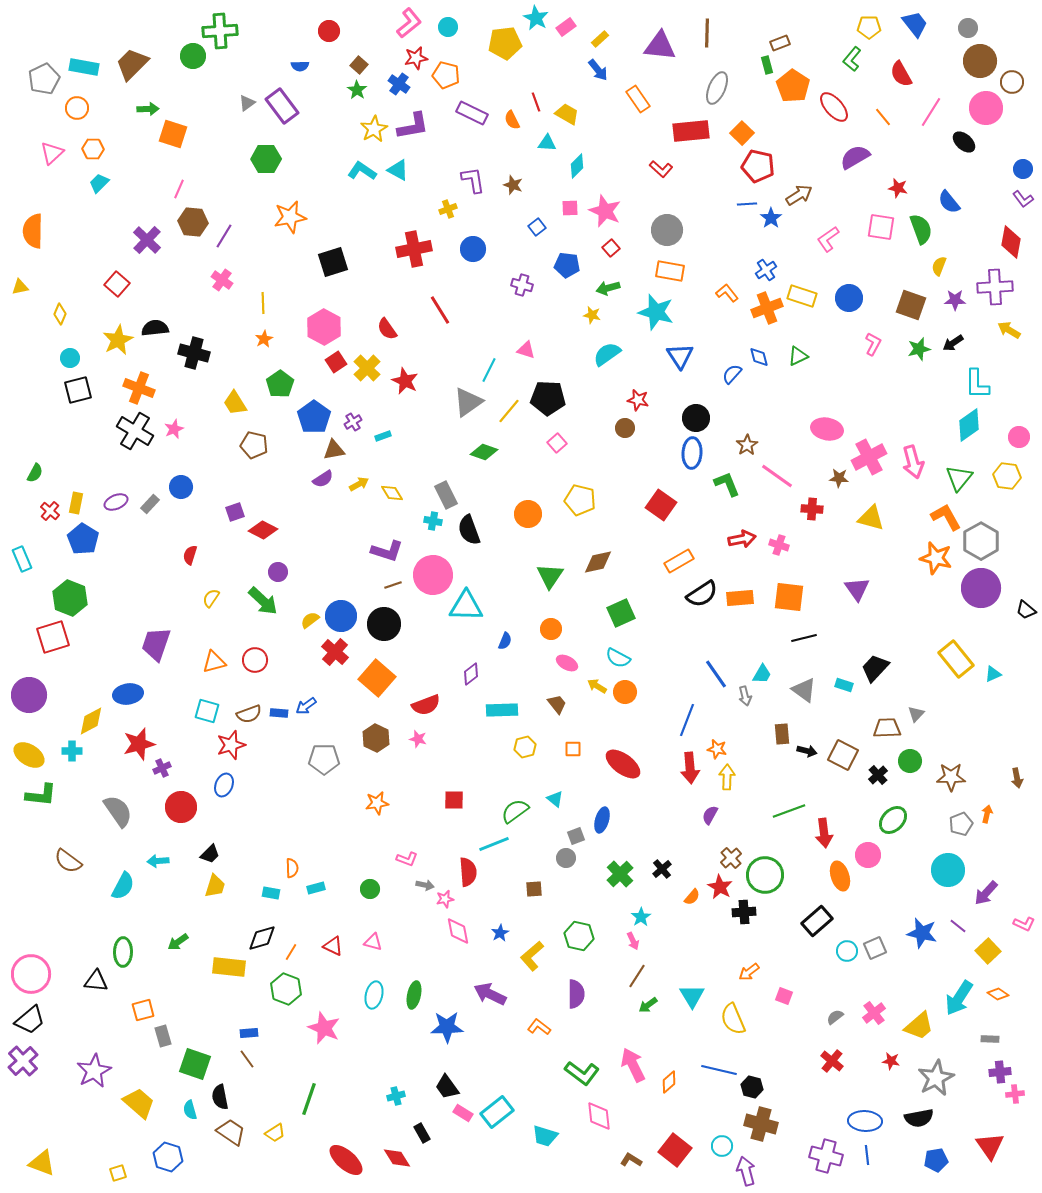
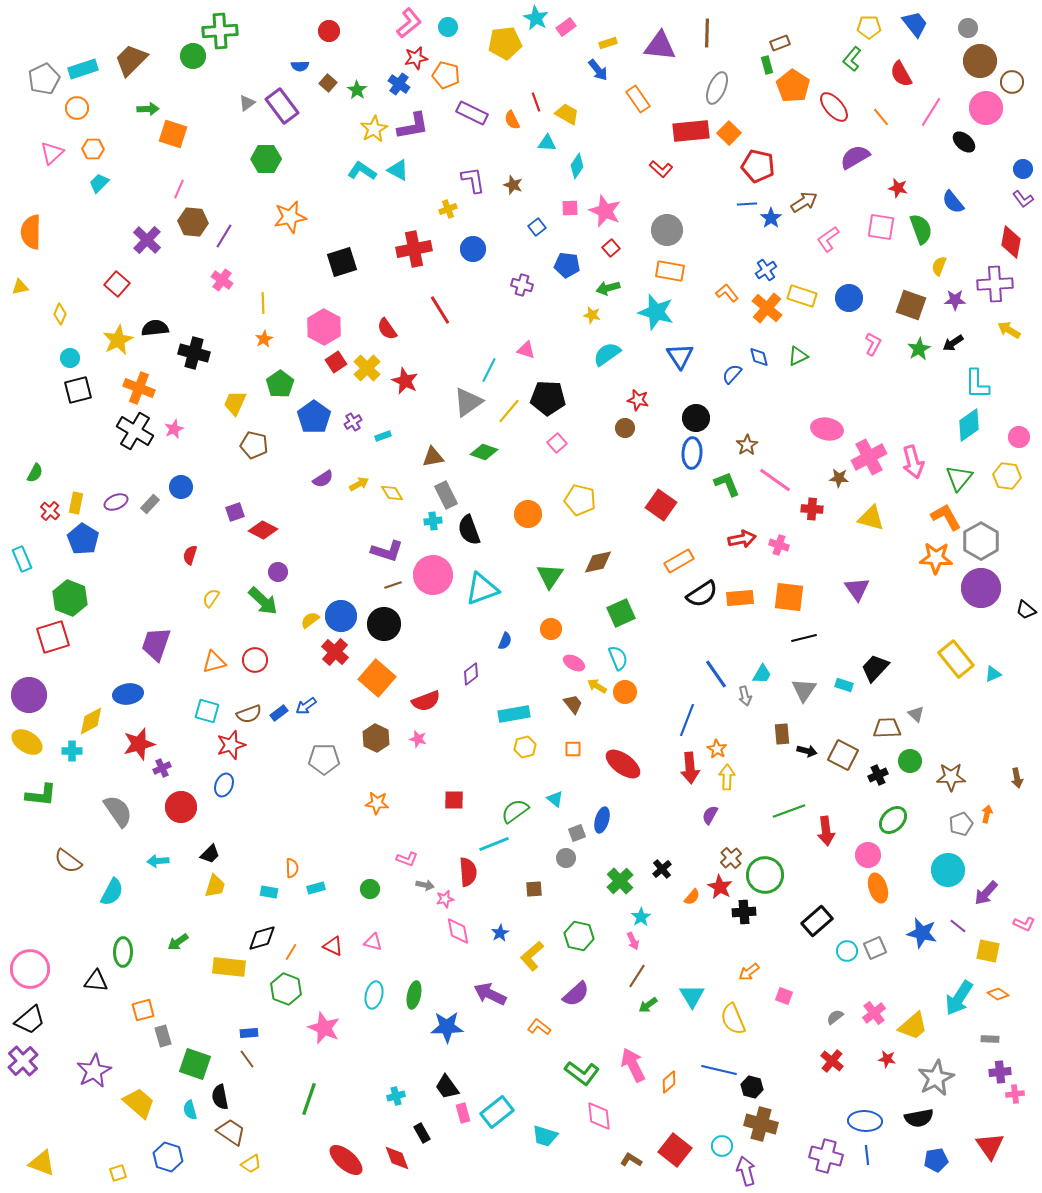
yellow rectangle at (600, 39): moved 8 px right, 4 px down; rotated 24 degrees clockwise
brown trapezoid at (132, 64): moved 1 px left, 4 px up
brown square at (359, 65): moved 31 px left, 18 px down
cyan rectangle at (84, 67): moved 1 px left, 2 px down; rotated 28 degrees counterclockwise
orange line at (883, 117): moved 2 px left
orange square at (742, 133): moved 13 px left
cyan diamond at (577, 166): rotated 10 degrees counterclockwise
brown arrow at (799, 195): moved 5 px right, 7 px down
blue semicircle at (949, 202): moved 4 px right
orange semicircle at (33, 231): moved 2 px left, 1 px down
black square at (333, 262): moved 9 px right
purple cross at (995, 287): moved 3 px up
orange cross at (767, 308): rotated 28 degrees counterclockwise
green star at (919, 349): rotated 15 degrees counterclockwise
yellow trapezoid at (235, 403): rotated 56 degrees clockwise
brown triangle at (334, 450): moved 99 px right, 7 px down
pink line at (777, 476): moved 2 px left, 4 px down
cyan cross at (433, 521): rotated 18 degrees counterclockwise
orange star at (936, 558): rotated 12 degrees counterclockwise
cyan triangle at (466, 606): moved 16 px right, 17 px up; rotated 21 degrees counterclockwise
cyan semicircle at (618, 658): rotated 140 degrees counterclockwise
pink ellipse at (567, 663): moved 7 px right
gray triangle at (804, 690): rotated 28 degrees clockwise
brown trapezoid at (557, 704): moved 16 px right
red semicircle at (426, 705): moved 4 px up
cyan rectangle at (502, 710): moved 12 px right, 4 px down; rotated 8 degrees counterclockwise
blue rectangle at (279, 713): rotated 42 degrees counterclockwise
gray triangle at (916, 714): rotated 30 degrees counterclockwise
orange star at (717, 749): rotated 18 degrees clockwise
yellow ellipse at (29, 755): moved 2 px left, 13 px up
black cross at (878, 775): rotated 18 degrees clockwise
orange star at (377, 803): rotated 15 degrees clockwise
red arrow at (824, 833): moved 2 px right, 2 px up
gray square at (576, 836): moved 1 px right, 3 px up
green cross at (620, 874): moved 7 px down
orange ellipse at (840, 876): moved 38 px right, 12 px down
cyan semicircle at (123, 886): moved 11 px left, 6 px down
cyan rectangle at (271, 893): moved 2 px left, 1 px up
yellow square at (988, 951): rotated 35 degrees counterclockwise
pink circle at (31, 974): moved 1 px left, 5 px up
purple semicircle at (576, 994): rotated 48 degrees clockwise
yellow trapezoid at (919, 1026): moved 6 px left
red star at (891, 1061): moved 4 px left, 2 px up
pink rectangle at (463, 1113): rotated 42 degrees clockwise
yellow trapezoid at (275, 1133): moved 24 px left, 31 px down
red diamond at (397, 1158): rotated 12 degrees clockwise
